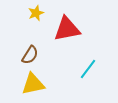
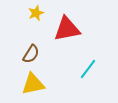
brown semicircle: moved 1 px right, 1 px up
